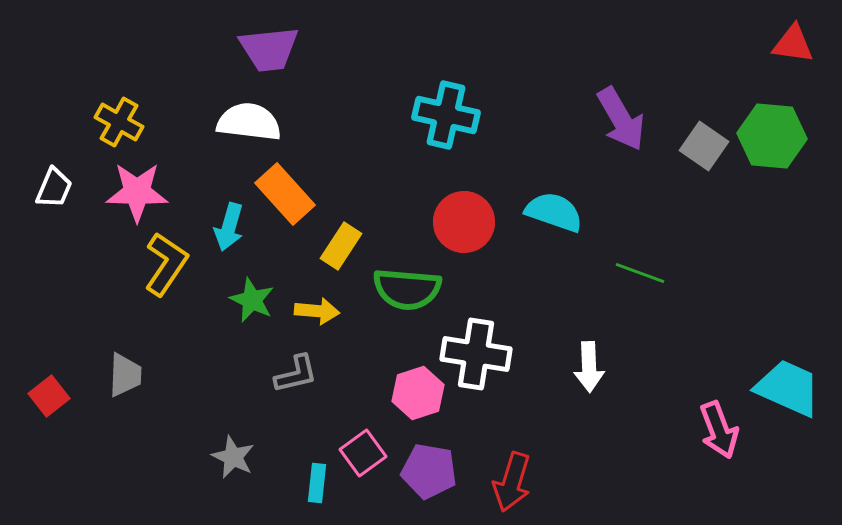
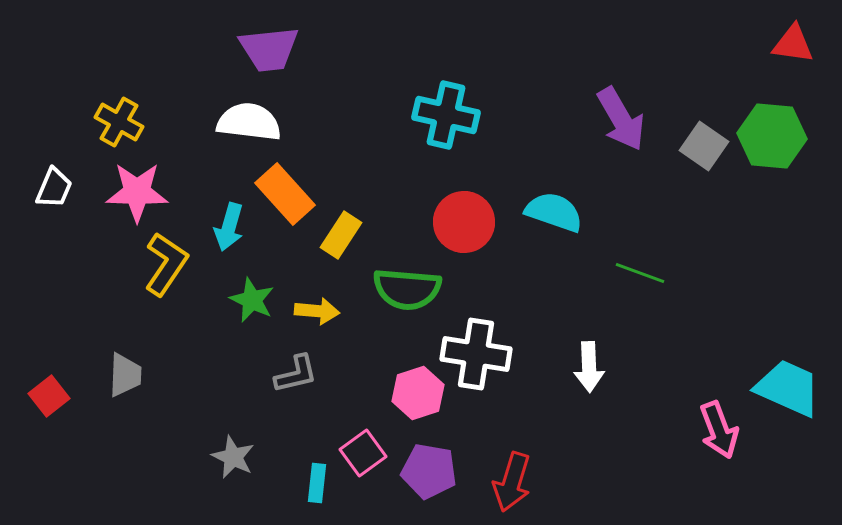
yellow rectangle: moved 11 px up
